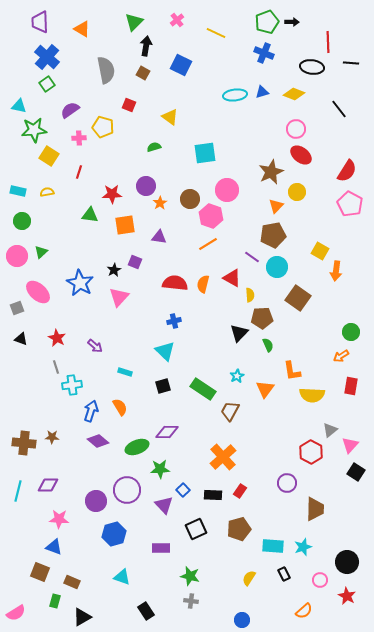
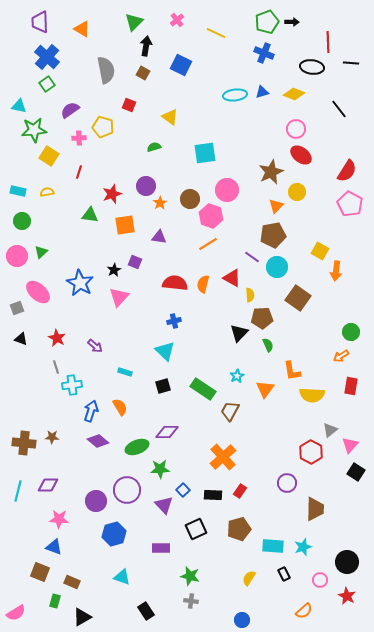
red star at (112, 194): rotated 18 degrees counterclockwise
